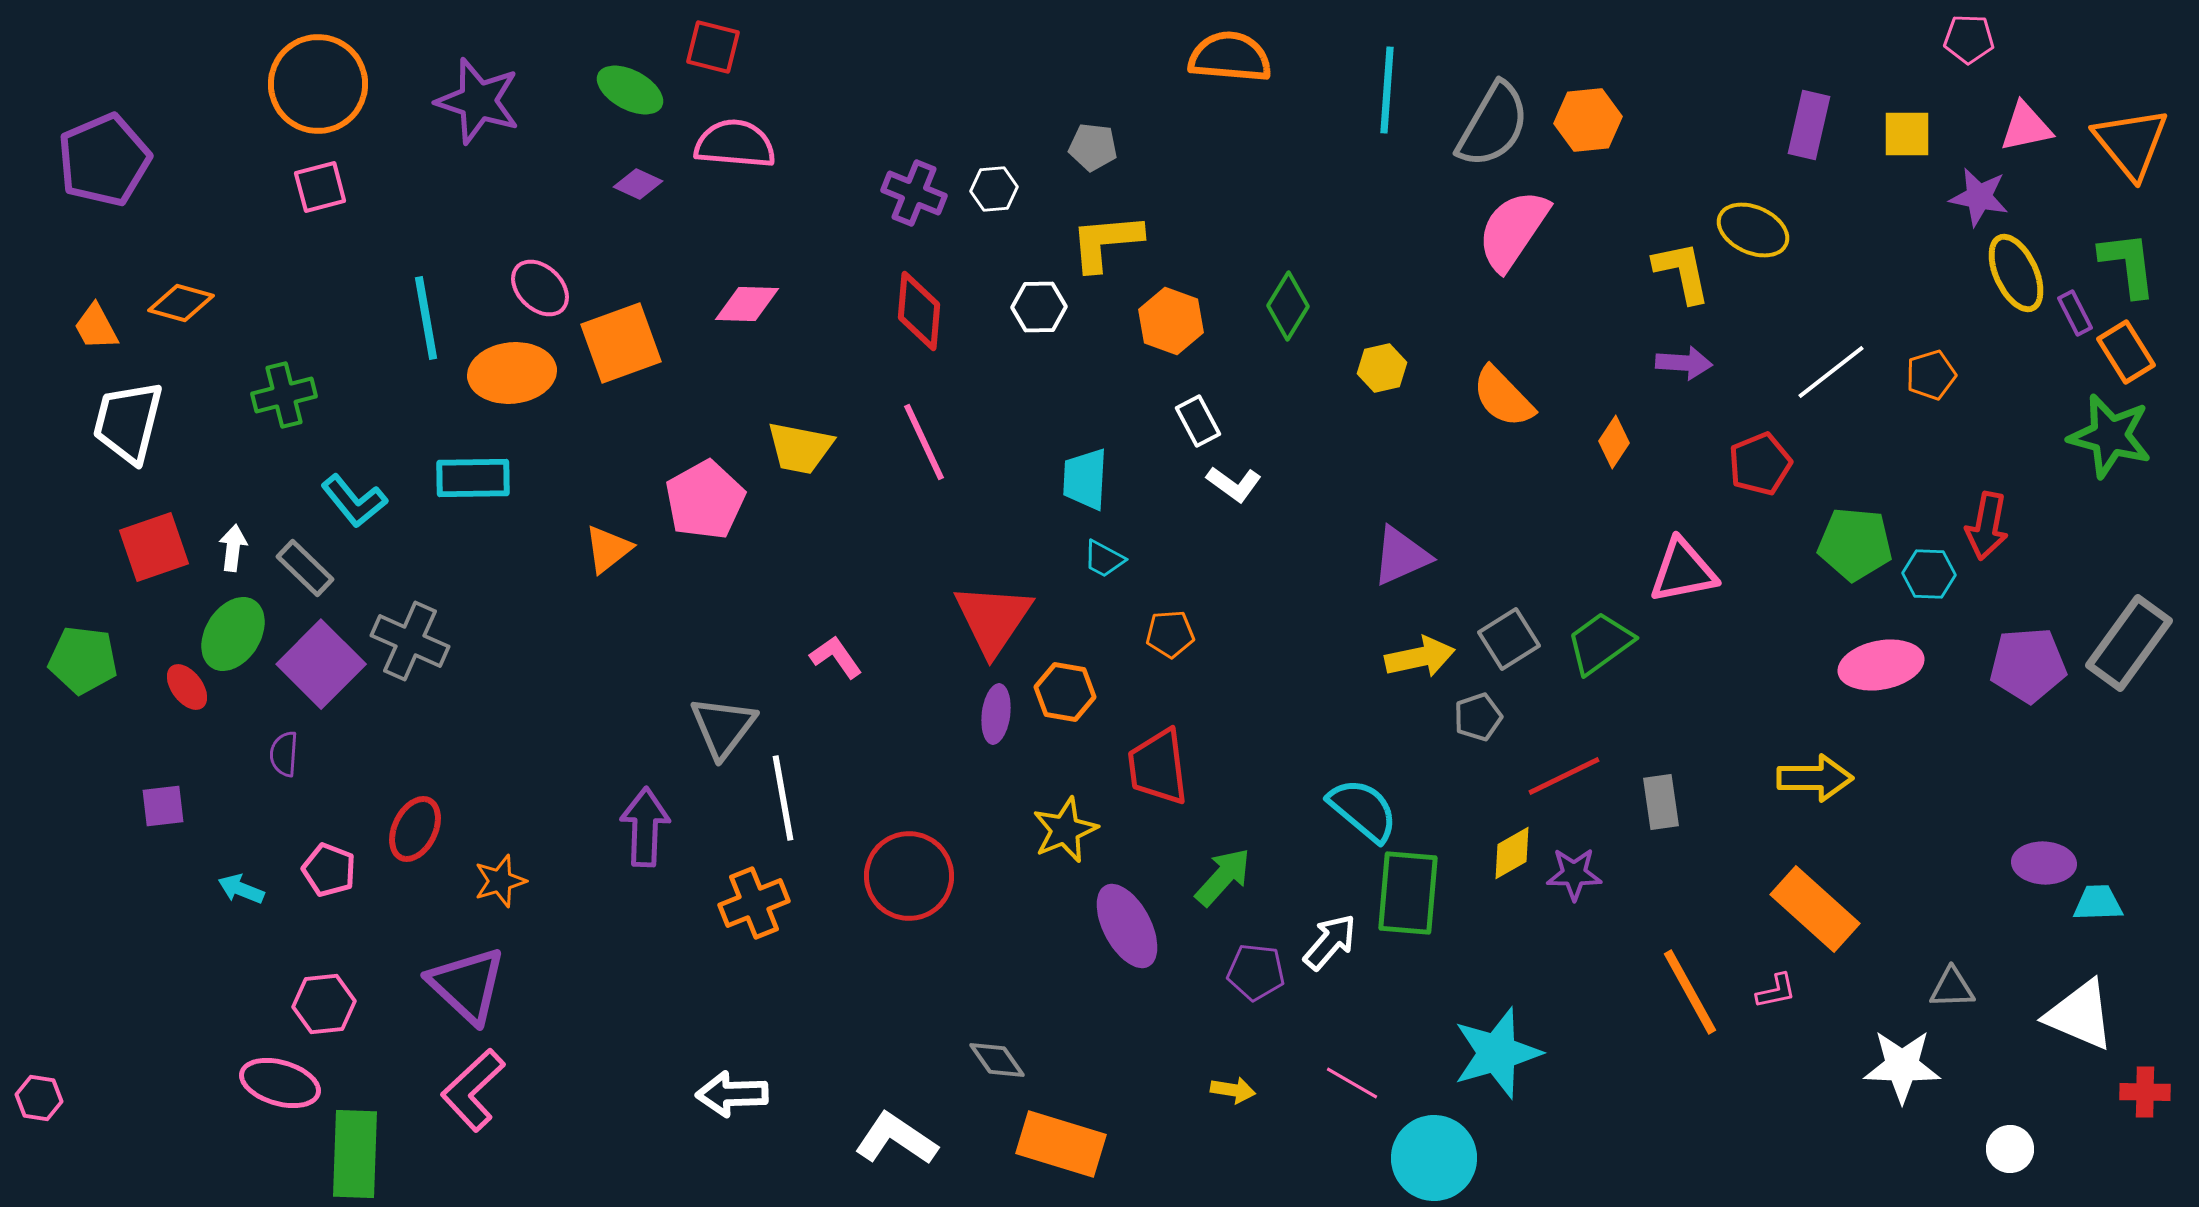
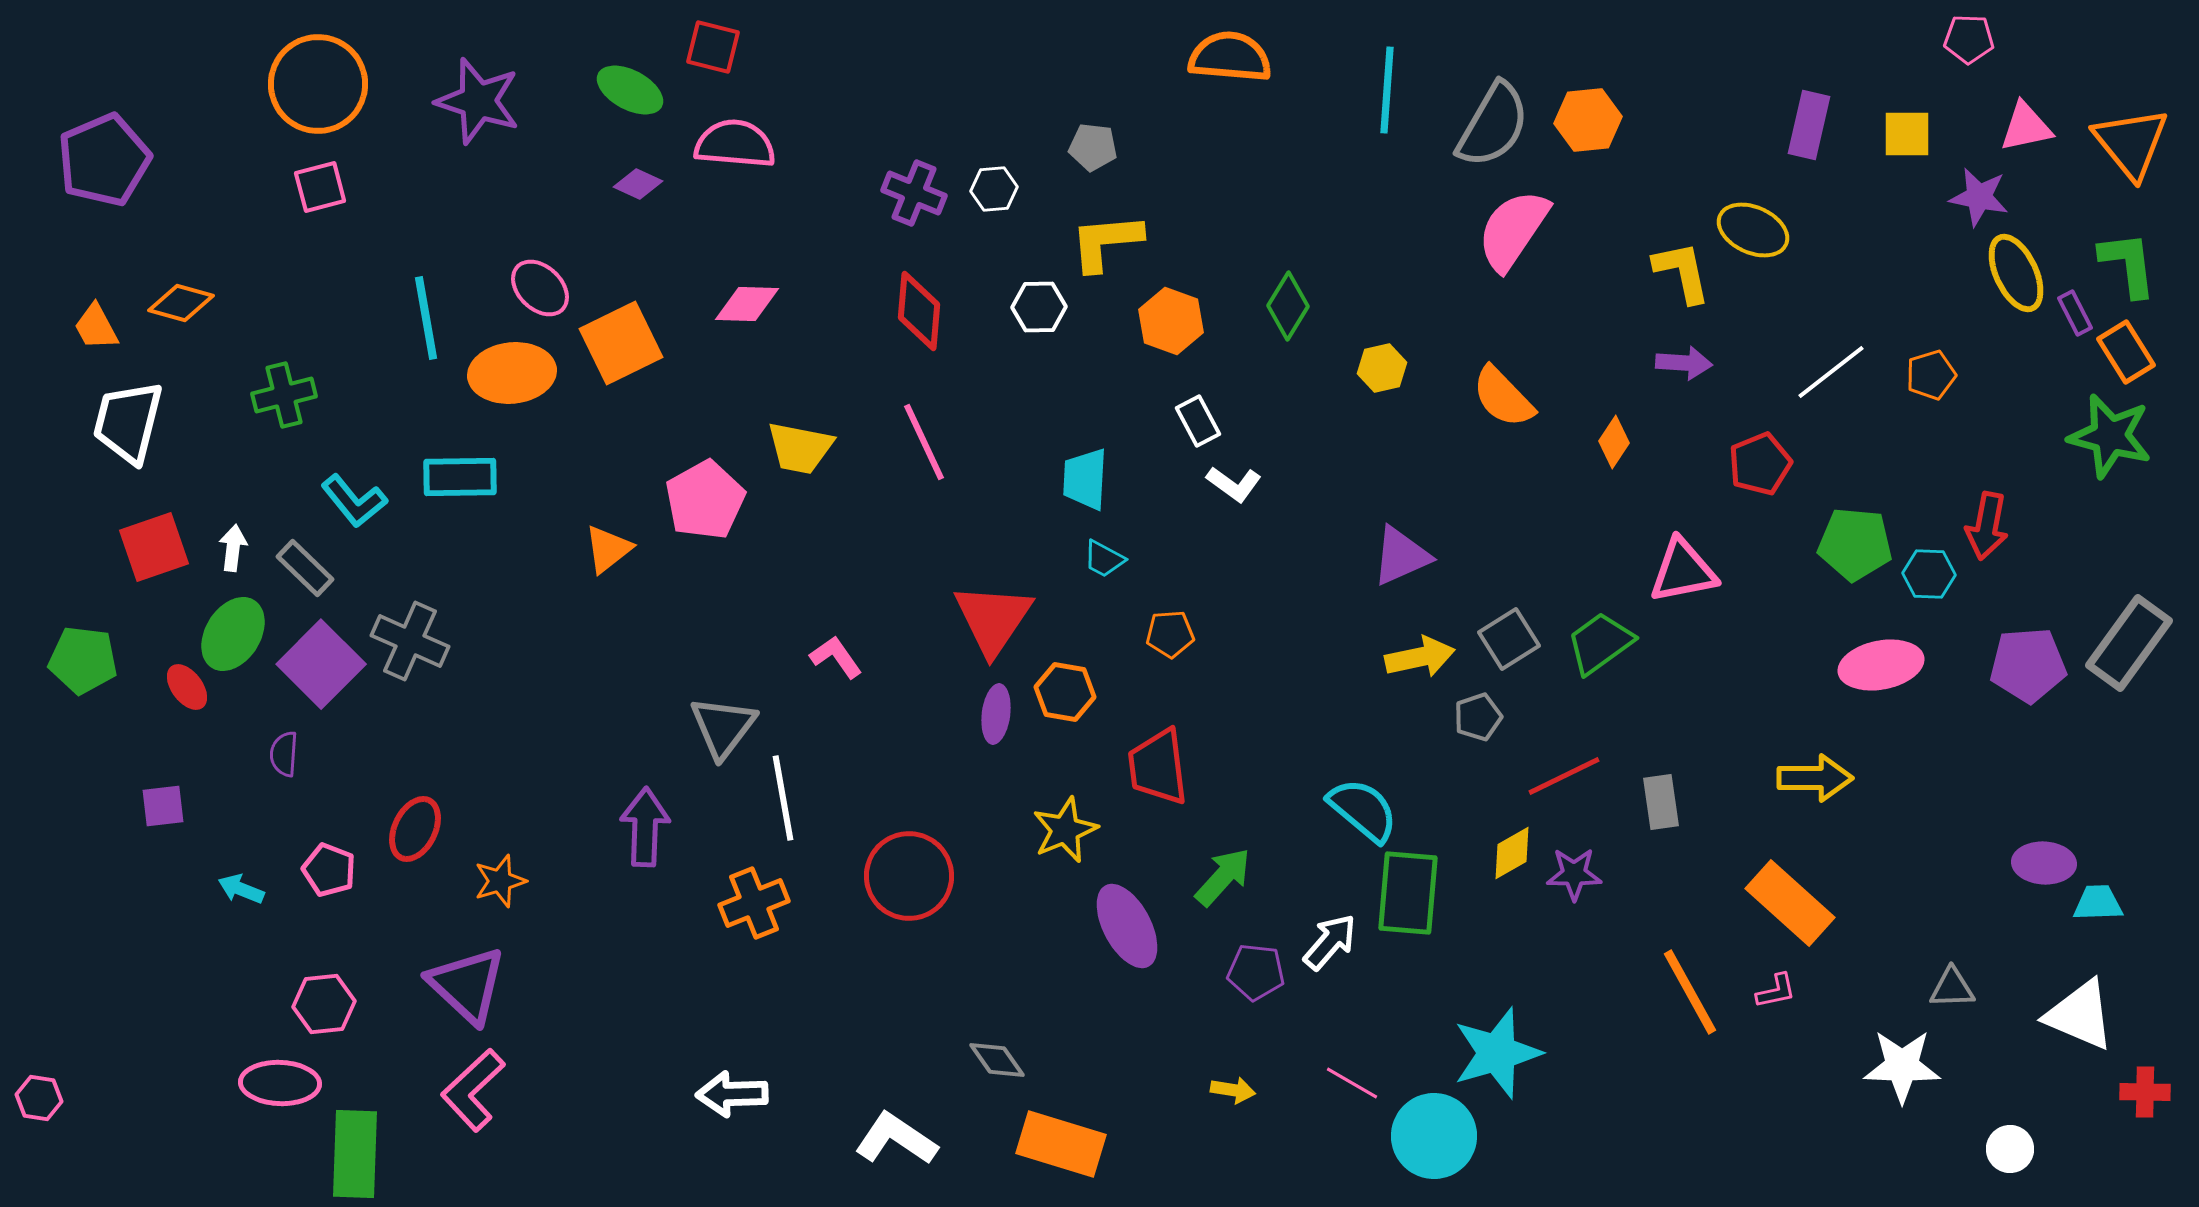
orange square at (621, 343): rotated 6 degrees counterclockwise
cyan rectangle at (473, 478): moved 13 px left, 1 px up
orange rectangle at (1815, 909): moved 25 px left, 6 px up
pink ellipse at (280, 1083): rotated 14 degrees counterclockwise
cyan circle at (1434, 1158): moved 22 px up
